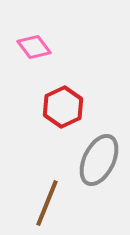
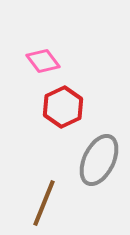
pink diamond: moved 9 px right, 14 px down
brown line: moved 3 px left
